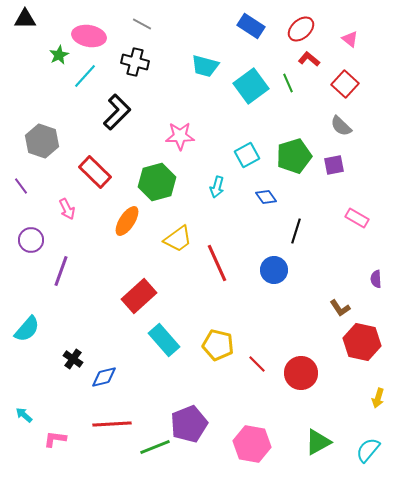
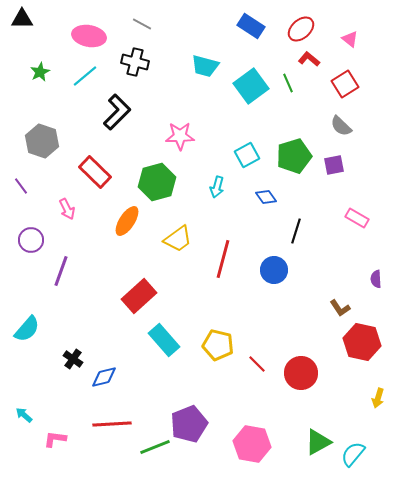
black triangle at (25, 19): moved 3 px left
green star at (59, 55): moved 19 px left, 17 px down
cyan line at (85, 76): rotated 8 degrees clockwise
red square at (345, 84): rotated 16 degrees clockwise
red line at (217, 263): moved 6 px right, 4 px up; rotated 39 degrees clockwise
cyan semicircle at (368, 450): moved 15 px left, 4 px down
